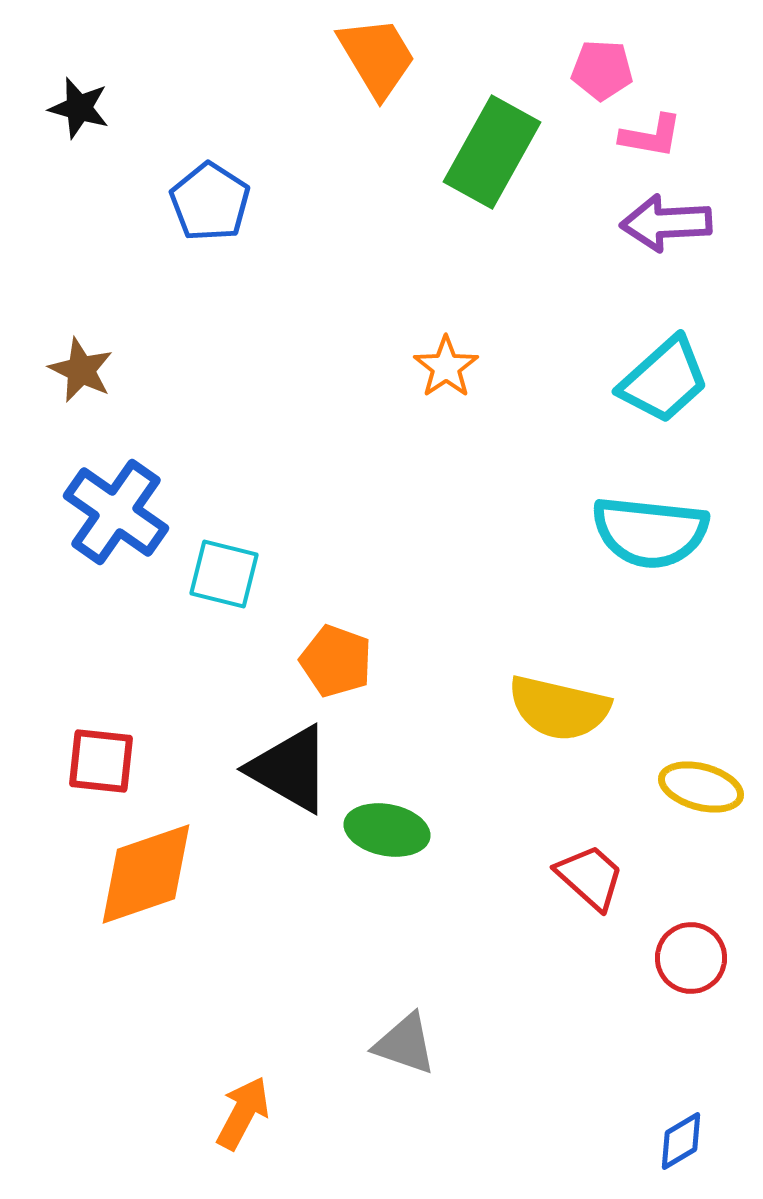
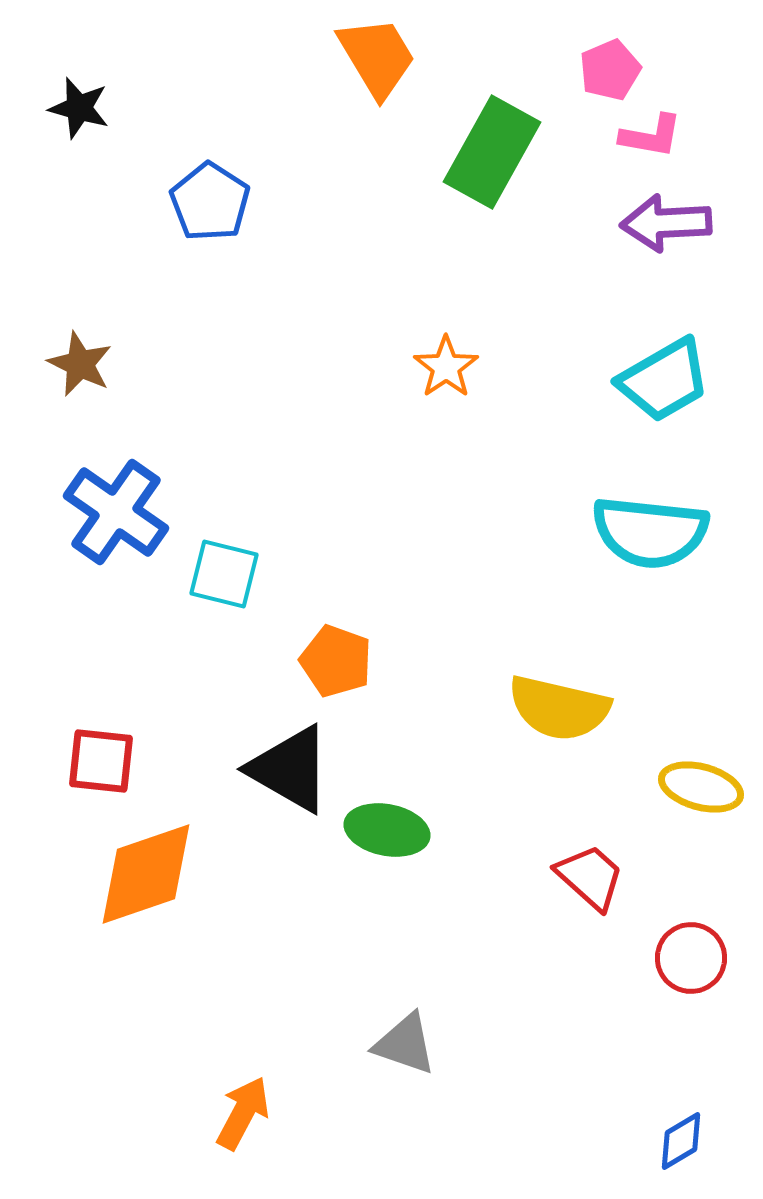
pink pentagon: moved 8 px right; rotated 26 degrees counterclockwise
brown star: moved 1 px left, 6 px up
cyan trapezoid: rotated 12 degrees clockwise
